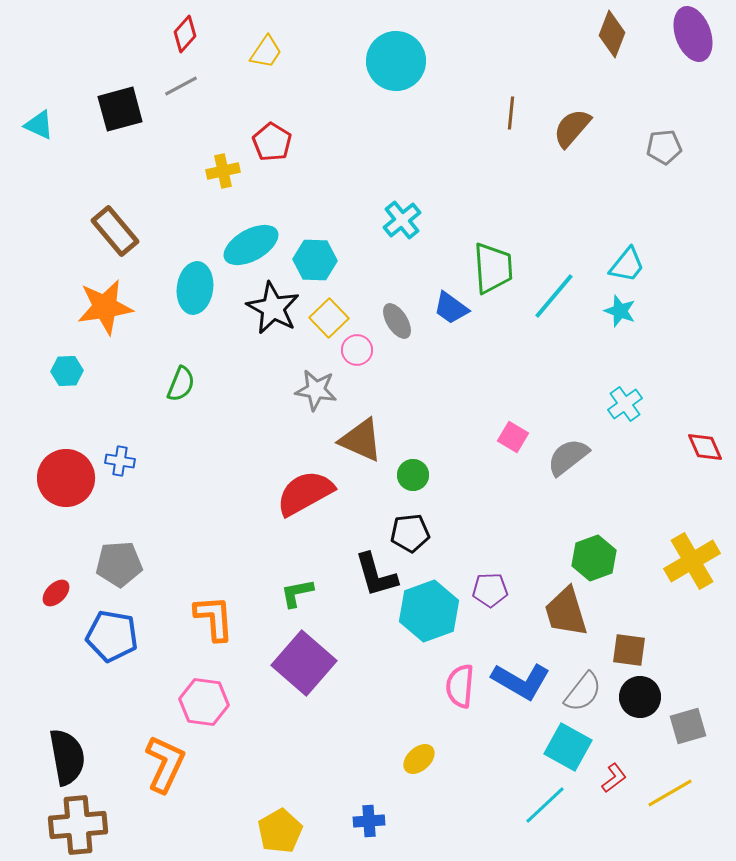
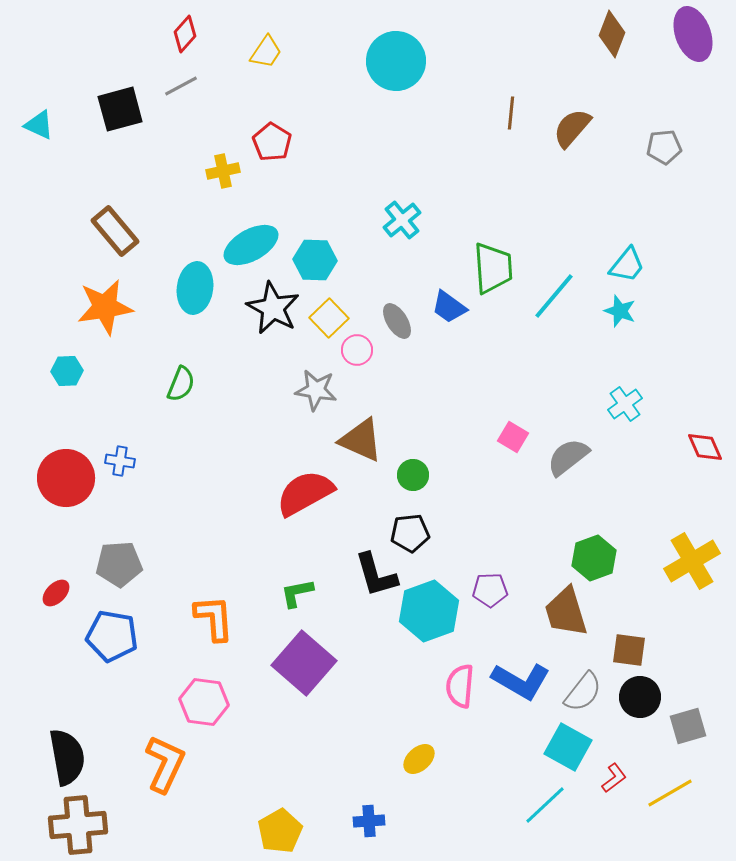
blue trapezoid at (451, 308): moved 2 px left, 1 px up
